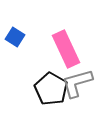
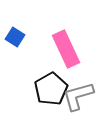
gray L-shape: moved 1 px right, 13 px down
black pentagon: rotated 12 degrees clockwise
